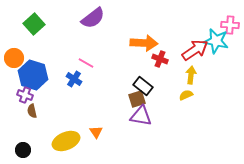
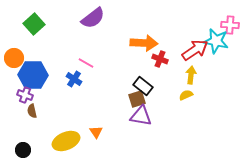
blue hexagon: rotated 16 degrees counterclockwise
